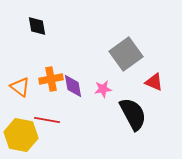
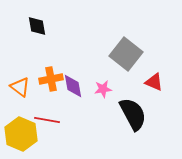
gray square: rotated 16 degrees counterclockwise
yellow hexagon: moved 1 px up; rotated 12 degrees clockwise
